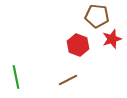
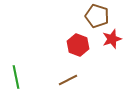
brown pentagon: rotated 10 degrees clockwise
